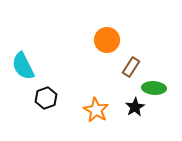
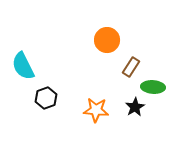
green ellipse: moved 1 px left, 1 px up
orange star: rotated 25 degrees counterclockwise
